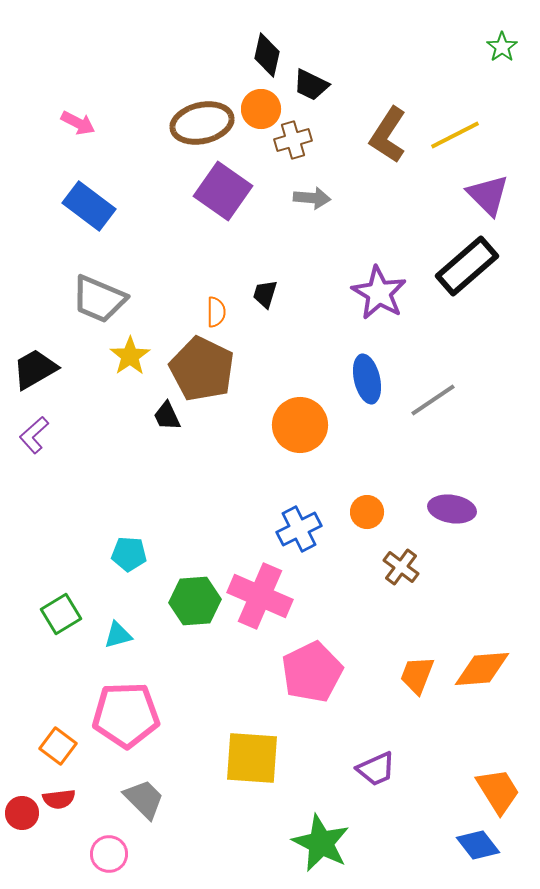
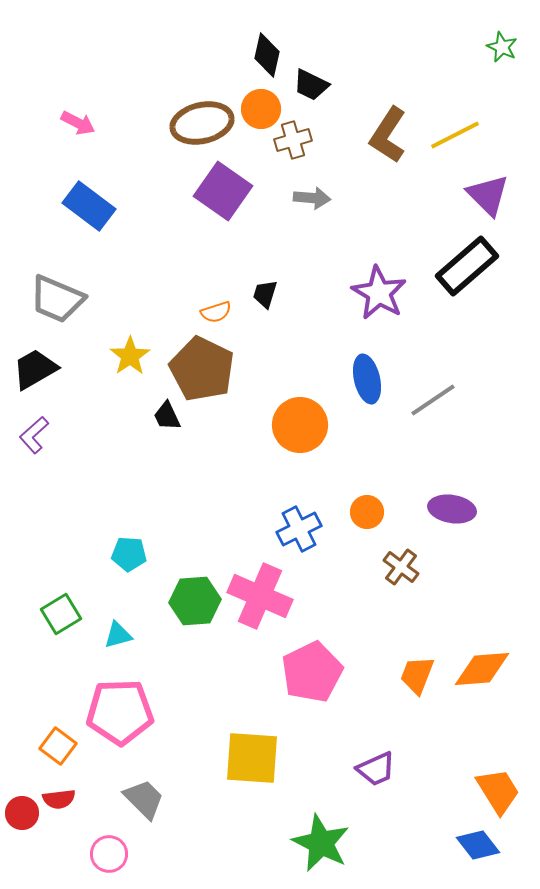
green star at (502, 47): rotated 12 degrees counterclockwise
gray trapezoid at (99, 299): moved 42 px left
orange semicircle at (216, 312): rotated 72 degrees clockwise
pink pentagon at (126, 715): moved 6 px left, 3 px up
